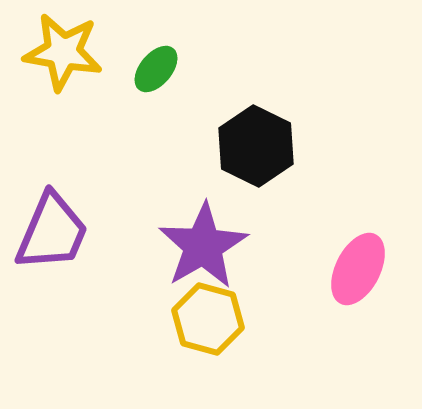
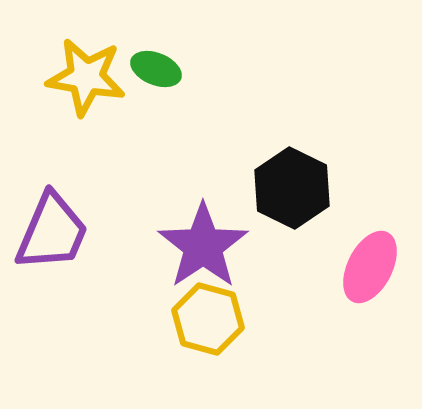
yellow star: moved 23 px right, 25 px down
green ellipse: rotated 72 degrees clockwise
black hexagon: moved 36 px right, 42 px down
purple star: rotated 4 degrees counterclockwise
pink ellipse: moved 12 px right, 2 px up
